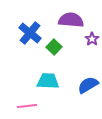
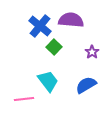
blue cross: moved 10 px right, 7 px up
purple star: moved 13 px down
cyan trapezoid: rotated 50 degrees clockwise
blue semicircle: moved 2 px left
pink line: moved 3 px left, 7 px up
